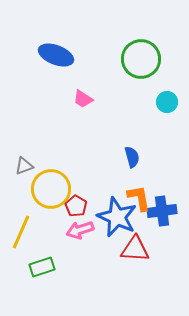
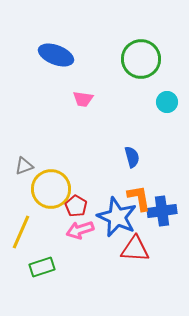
pink trapezoid: rotated 25 degrees counterclockwise
